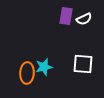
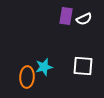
white square: moved 2 px down
orange ellipse: moved 4 px down
